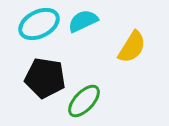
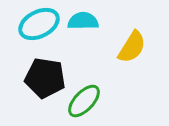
cyan semicircle: rotated 24 degrees clockwise
